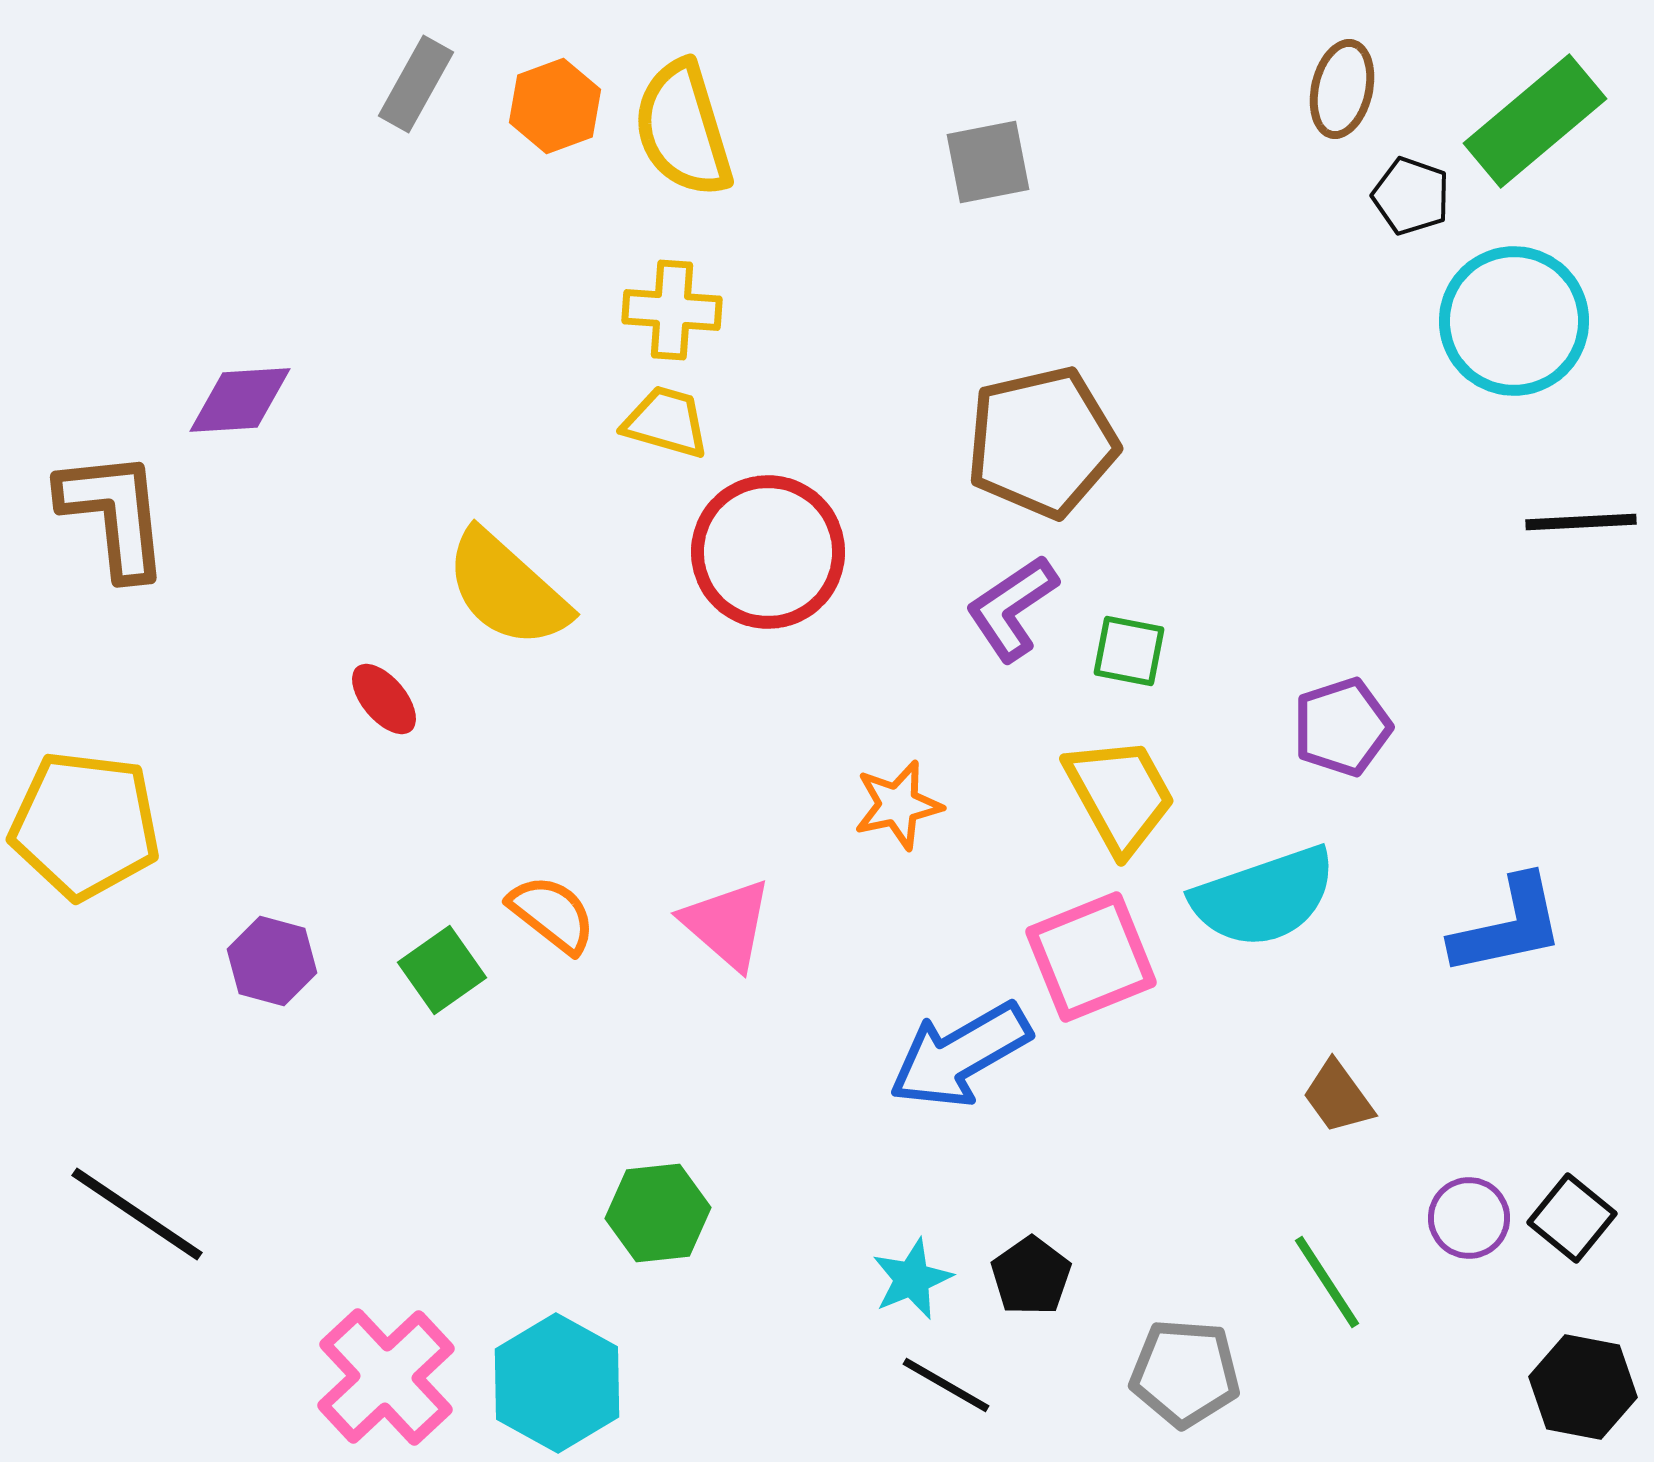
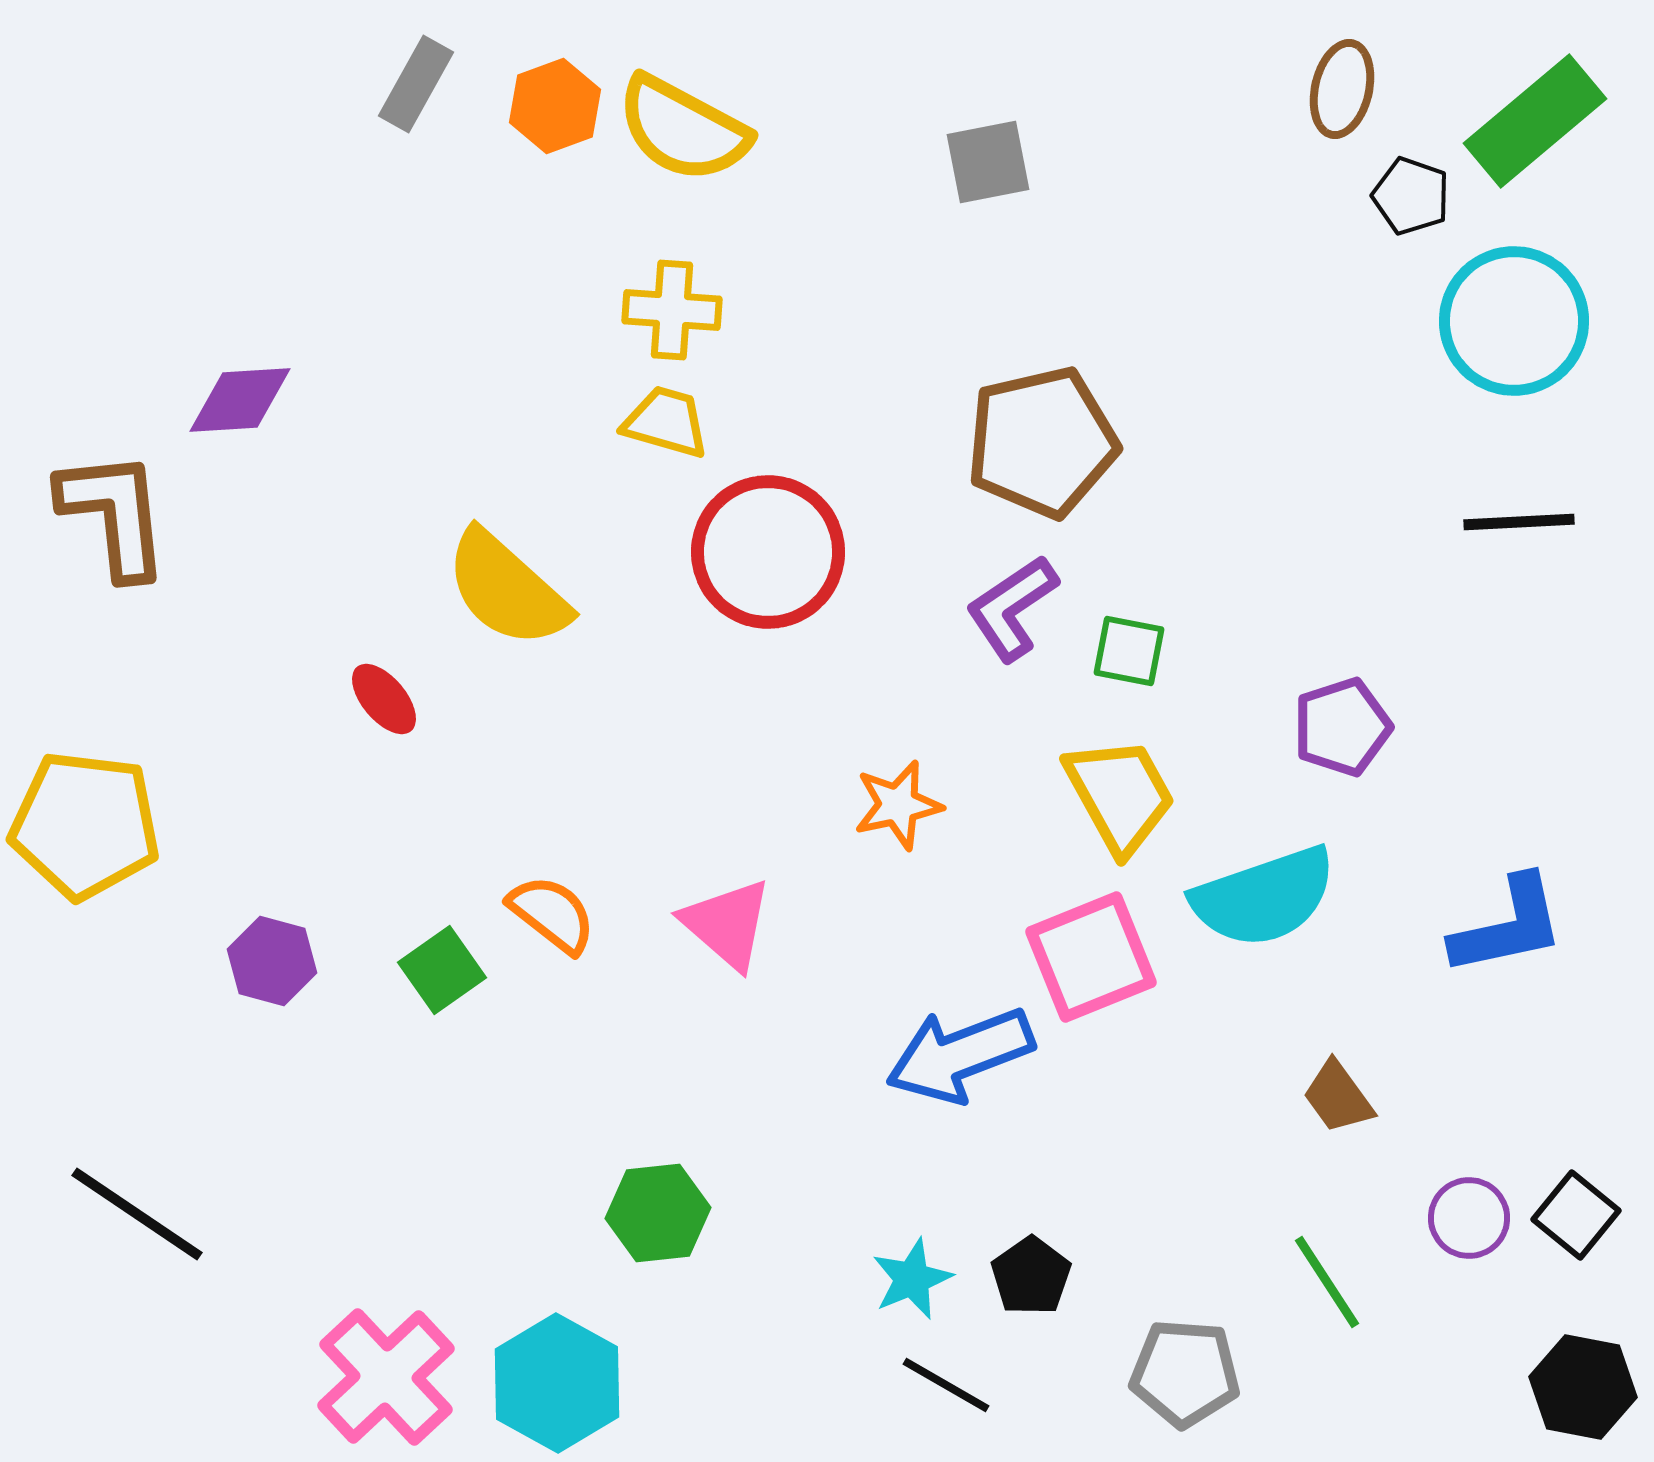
yellow semicircle at (683, 129): rotated 45 degrees counterclockwise
black line at (1581, 522): moved 62 px left
blue arrow at (960, 1055): rotated 9 degrees clockwise
black square at (1572, 1218): moved 4 px right, 3 px up
